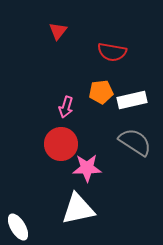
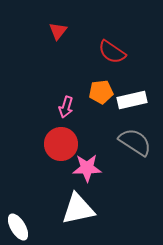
red semicircle: rotated 24 degrees clockwise
